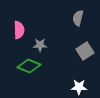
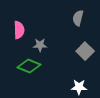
gray square: rotated 12 degrees counterclockwise
